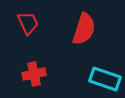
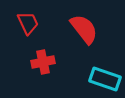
red semicircle: rotated 56 degrees counterclockwise
red cross: moved 9 px right, 12 px up
